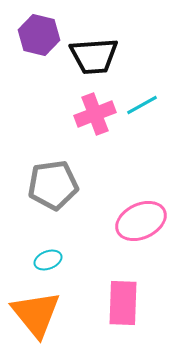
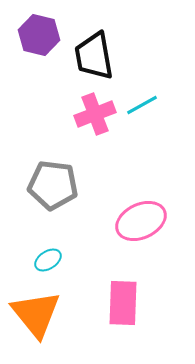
black trapezoid: rotated 84 degrees clockwise
gray pentagon: rotated 15 degrees clockwise
cyan ellipse: rotated 12 degrees counterclockwise
